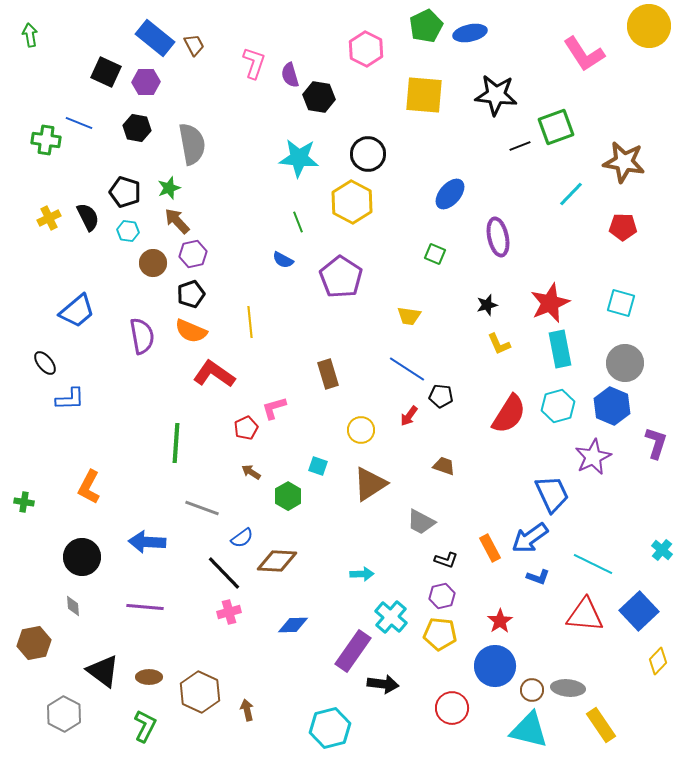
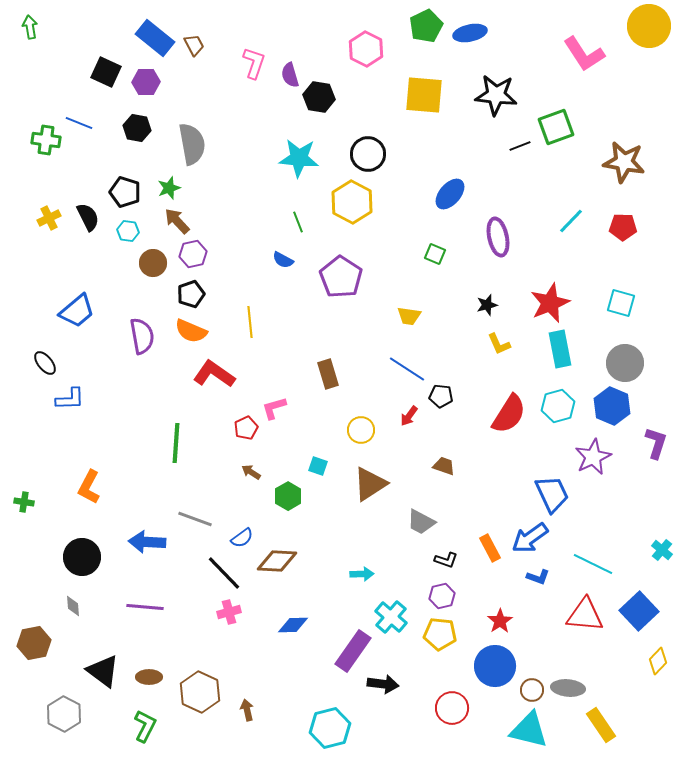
green arrow at (30, 35): moved 8 px up
cyan line at (571, 194): moved 27 px down
gray line at (202, 508): moved 7 px left, 11 px down
